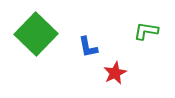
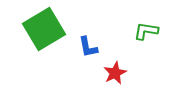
green square: moved 8 px right, 5 px up; rotated 15 degrees clockwise
